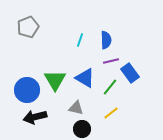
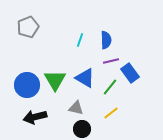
blue circle: moved 5 px up
